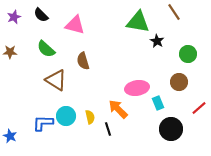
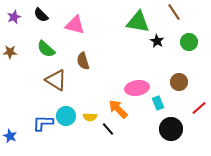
green circle: moved 1 px right, 12 px up
yellow semicircle: rotated 104 degrees clockwise
black line: rotated 24 degrees counterclockwise
